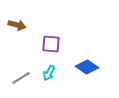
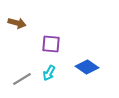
brown arrow: moved 2 px up
gray line: moved 1 px right, 1 px down
